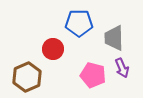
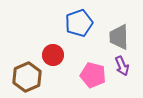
blue pentagon: rotated 20 degrees counterclockwise
gray trapezoid: moved 5 px right, 1 px up
red circle: moved 6 px down
purple arrow: moved 2 px up
